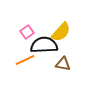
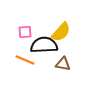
pink square: moved 2 px left; rotated 32 degrees clockwise
orange line: rotated 48 degrees clockwise
